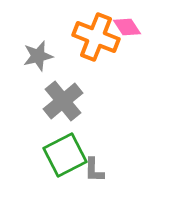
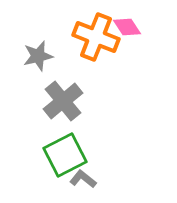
gray L-shape: moved 11 px left, 9 px down; rotated 128 degrees clockwise
